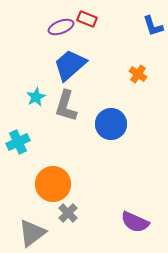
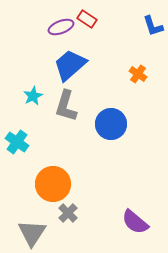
red rectangle: rotated 12 degrees clockwise
cyan star: moved 3 px left, 1 px up
cyan cross: moved 1 px left; rotated 30 degrees counterclockwise
purple semicircle: rotated 16 degrees clockwise
gray triangle: rotated 20 degrees counterclockwise
